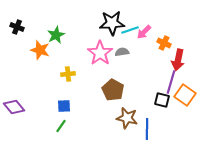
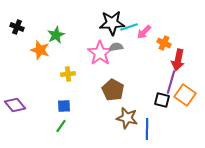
cyan line: moved 1 px left, 3 px up
gray semicircle: moved 6 px left, 5 px up
purple diamond: moved 1 px right, 2 px up
